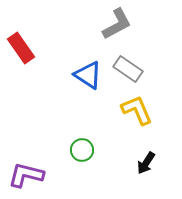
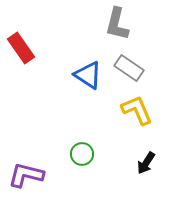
gray L-shape: rotated 132 degrees clockwise
gray rectangle: moved 1 px right, 1 px up
green circle: moved 4 px down
